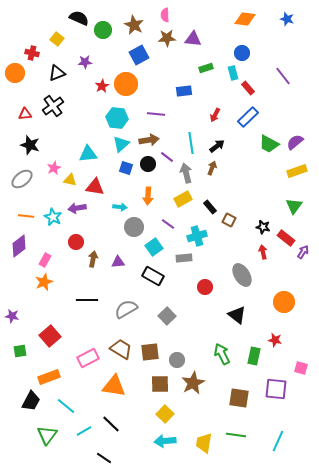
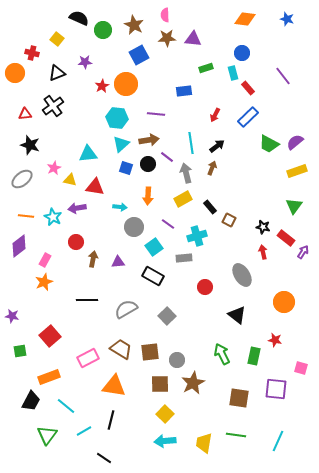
black line at (111, 424): moved 4 px up; rotated 60 degrees clockwise
